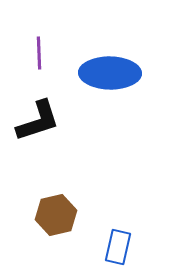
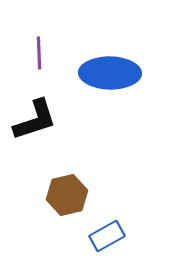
black L-shape: moved 3 px left, 1 px up
brown hexagon: moved 11 px right, 20 px up
blue rectangle: moved 11 px left, 11 px up; rotated 48 degrees clockwise
